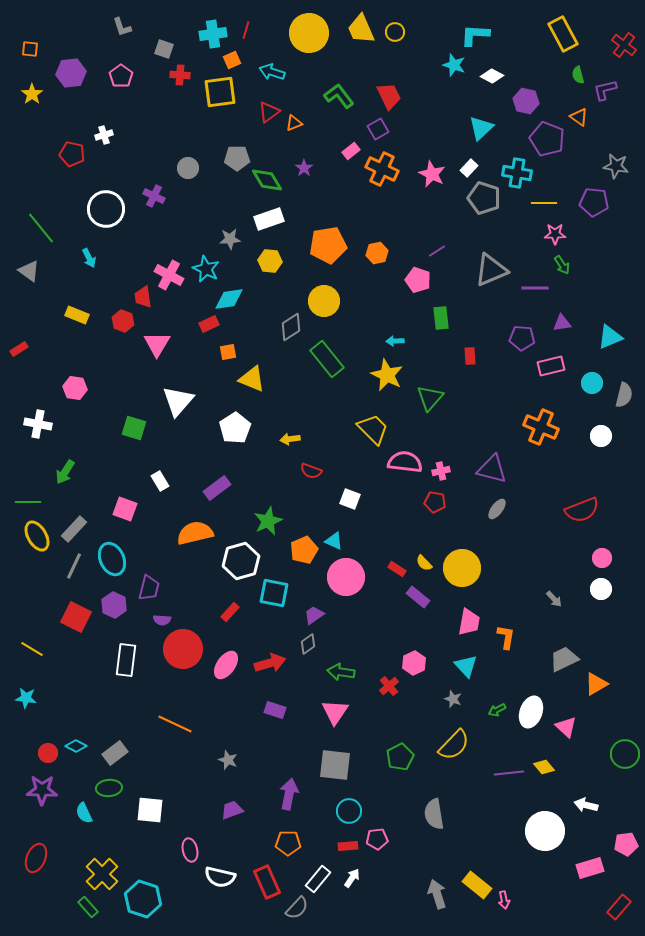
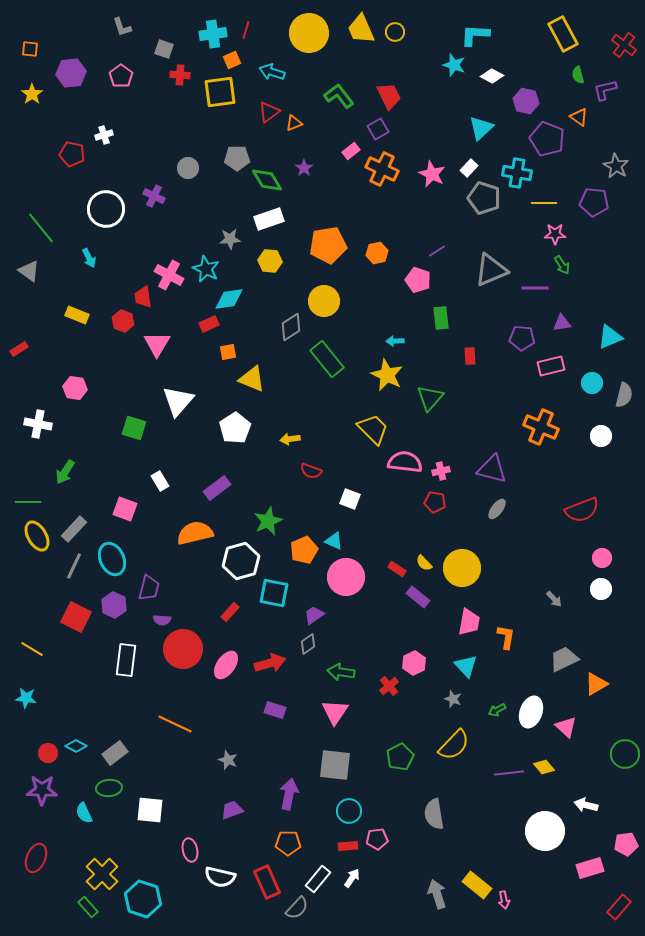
gray star at (616, 166): rotated 20 degrees clockwise
